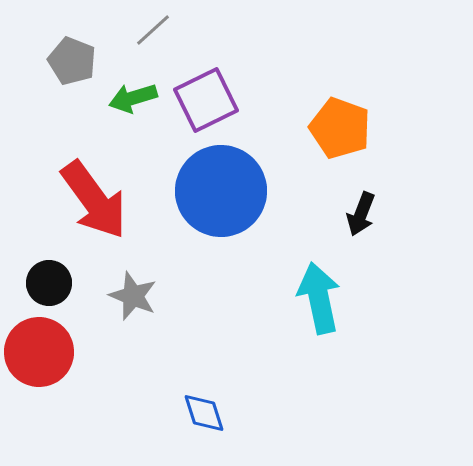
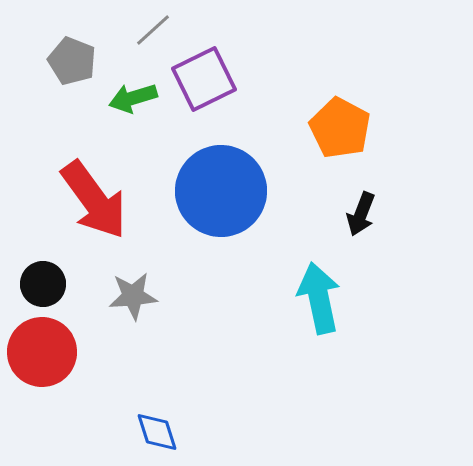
purple square: moved 2 px left, 21 px up
orange pentagon: rotated 8 degrees clockwise
black circle: moved 6 px left, 1 px down
gray star: rotated 27 degrees counterclockwise
red circle: moved 3 px right
blue diamond: moved 47 px left, 19 px down
